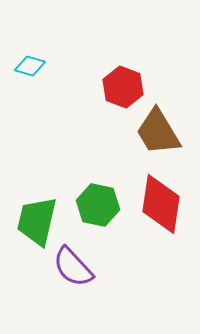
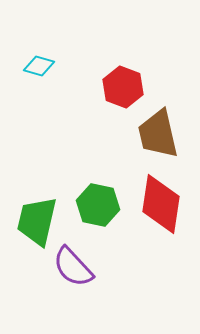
cyan diamond: moved 9 px right
brown trapezoid: moved 2 px down; rotated 18 degrees clockwise
